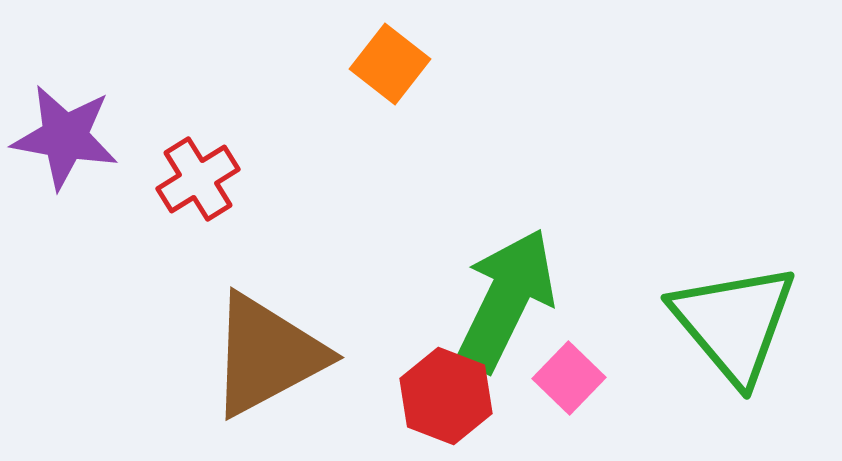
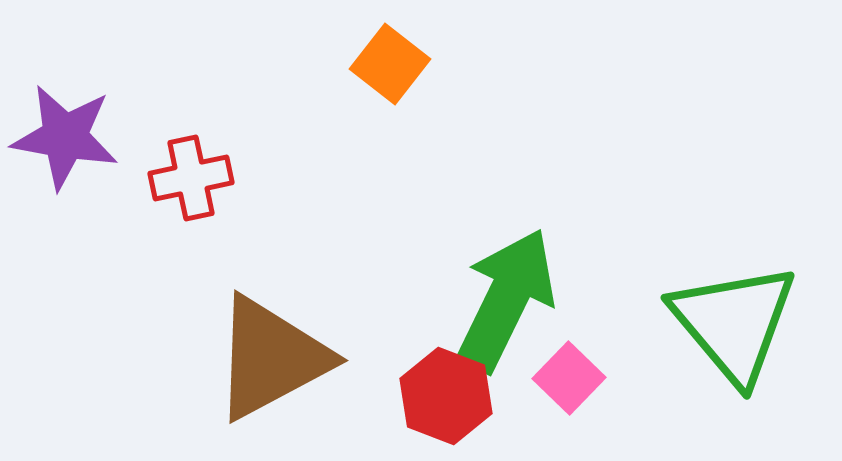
red cross: moved 7 px left, 1 px up; rotated 20 degrees clockwise
brown triangle: moved 4 px right, 3 px down
